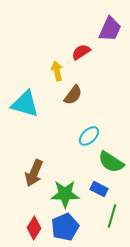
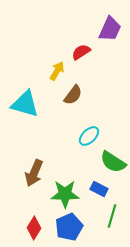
yellow arrow: rotated 42 degrees clockwise
green semicircle: moved 2 px right
blue pentagon: moved 4 px right
